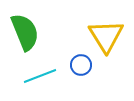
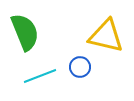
yellow triangle: rotated 45 degrees counterclockwise
blue circle: moved 1 px left, 2 px down
